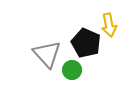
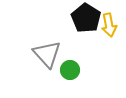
black pentagon: moved 25 px up; rotated 8 degrees clockwise
green circle: moved 2 px left
